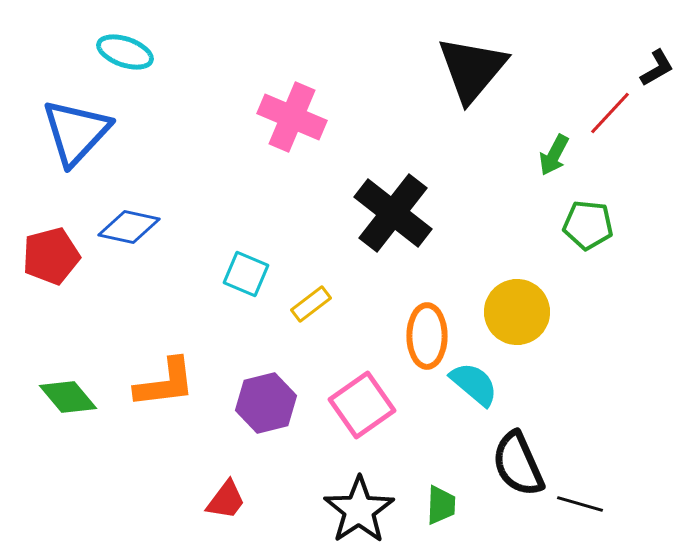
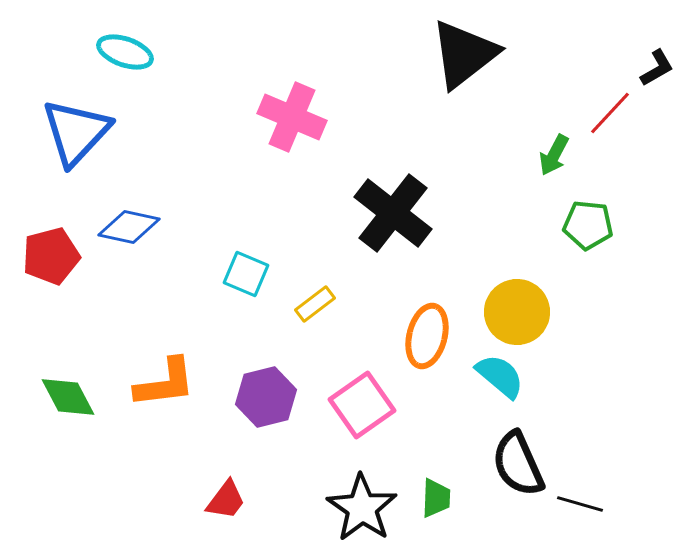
black triangle: moved 8 px left, 15 px up; rotated 12 degrees clockwise
yellow rectangle: moved 4 px right
orange ellipse: rotated 14 degrees clockwise
cyan semicircle: moved 26 px right, 8 px up
green diamond: rotated 12 degrees clockwise
purple hexagon: moved 6 px up
green trapezoid: moved 5 px left, 7 px up
black star: moved 3 px right, 2 px up; rotated 4 degrees counterclockwise
